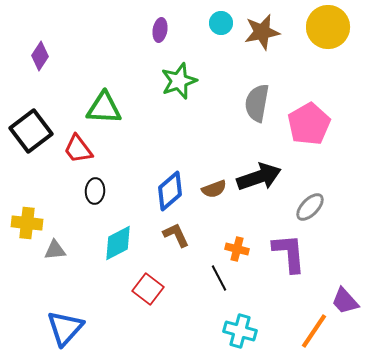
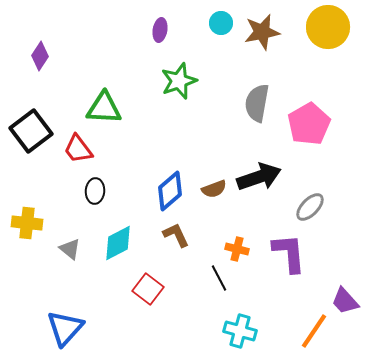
gray triangle: moved 15 px right, 1 px up; rotated 45 degrees clockwise
